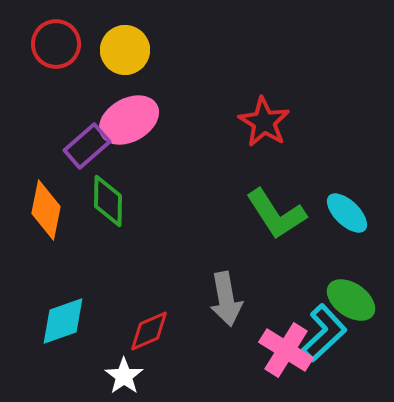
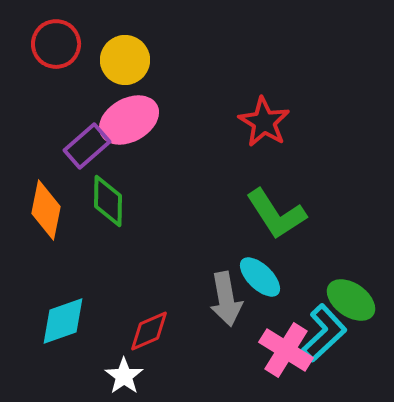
yellow circle: moved 10 px down
cyan ellipse: moved 87 px left, 64 px down
